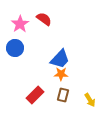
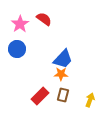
blue circle: moved 2 px right, 1 px down
blue trapezoid: moved 3 px right
red rectangle: moved 5 px right, 1 px down
yellow arrow: rotated 128 degrees counterclockwise
